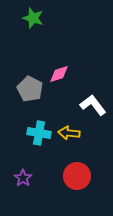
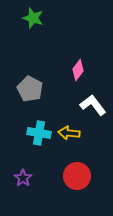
pink diamond: moved 19 px right, 4 px up; rotated 35 degrees counterclockwise
